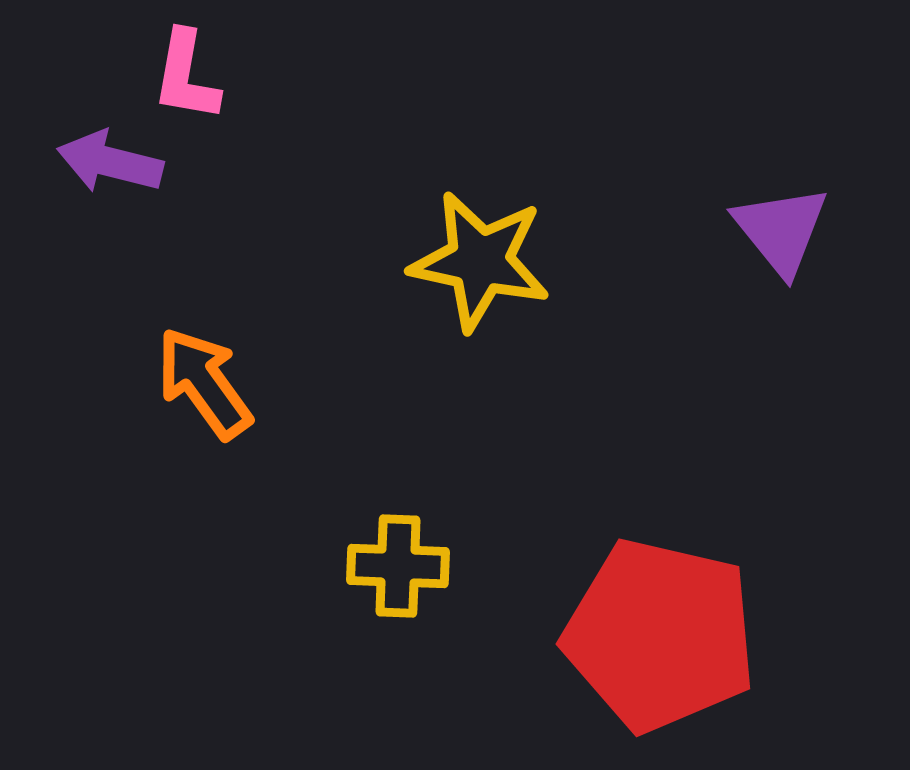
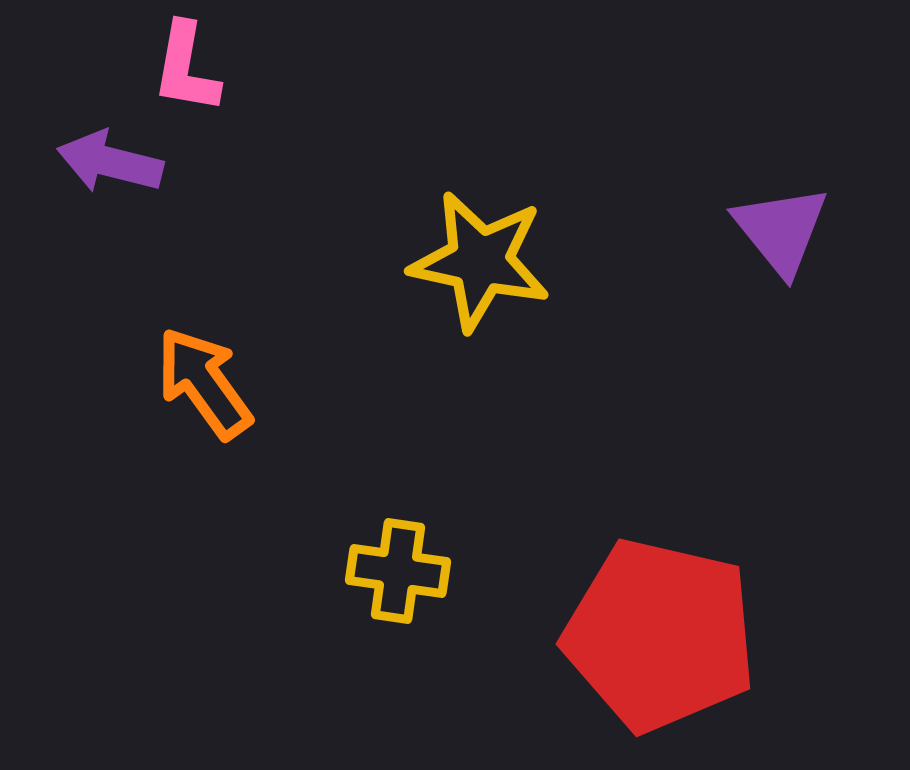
pink L-shape: moved 8 px up
yellow cross: moved 5 px down; rotated 6 degrees clockwise
